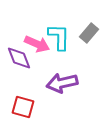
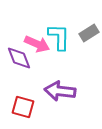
gray rectangle: rotated 18 degrees clockwise
purple arrow: moved 2 px left, 8 px down; rotated 20 degrees clockwise
